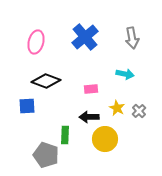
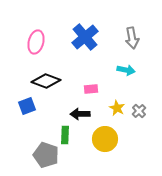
cyan arrow: moved 1 px right, 4 px up
blue square: rotated 18 degrees counterclockwise
black arrow: moved 9 px left, 3 px up
